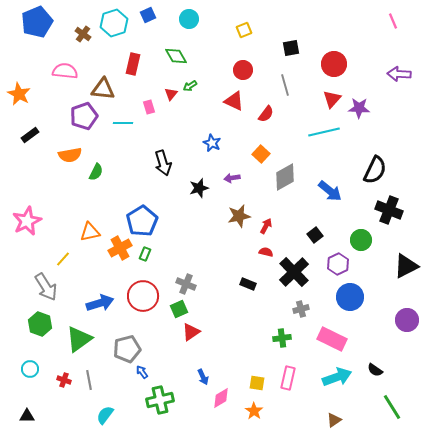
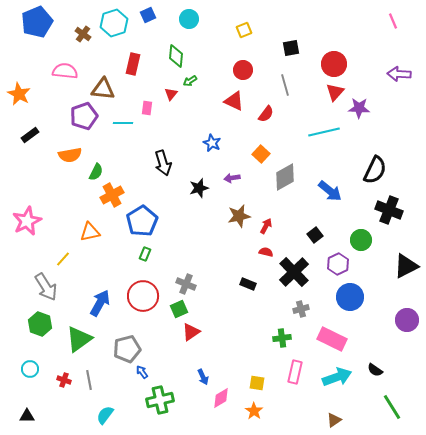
green diamond at (176, 56): rotated 35 degrees clockwise
green arrow at (190, 86): moved 5 px up
red triangle at (332, 99): moved 3 px right, 7 px up
pink rectangle at (149, 107): moved 2 px left, 1 px down; rotated 24 degrees clockwise
orange cross at (120, 248): moved 8 px left, 53 px up
blue arrow at (100, 303): rotated 44 degrees counterclockwise
pink rectangle at (288, 378): moved 7 px right, 6 px up
